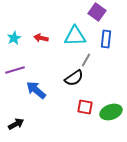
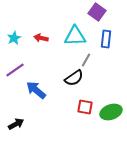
purple line: rotated 18 degrees counterclockwise
